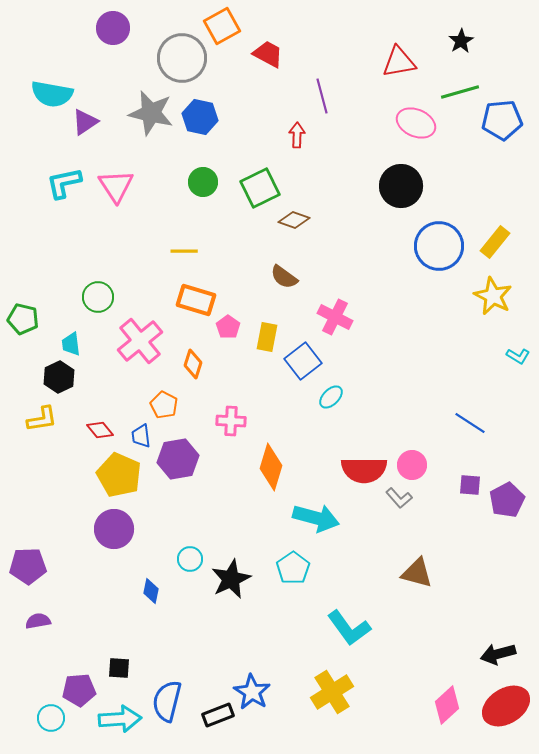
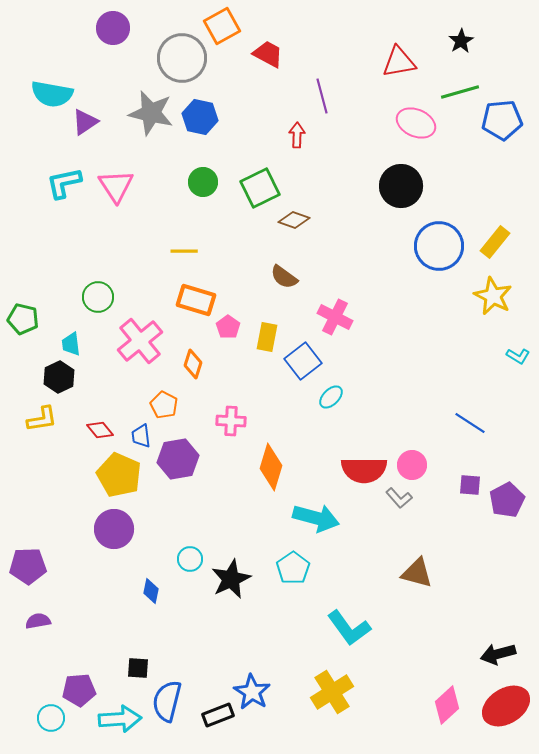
black square at (119, 668): moved 19 px right
